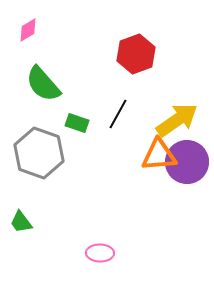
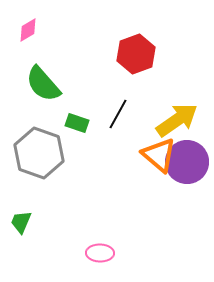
orange triangle: rotated 45 degrees clockwise
green trapezoid: rotated 60 degrees clockwise
